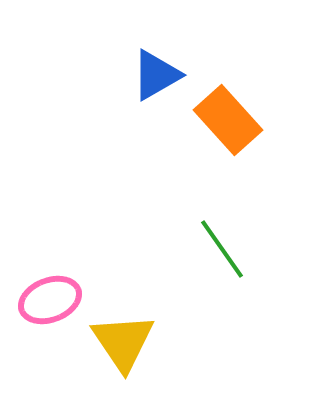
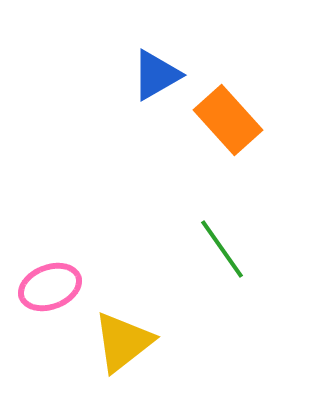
pink ellipse: moved 13 px up
yellow triangle: rotated 26 degrees clockwise
